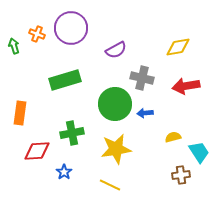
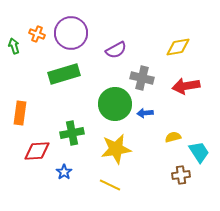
purple circle: moved 5 px down
green rectangle: moved 1 px left, 6 px up
